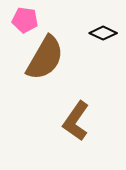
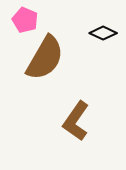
pink pentagon: rotated 15 degrees clockwise
